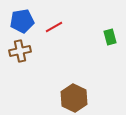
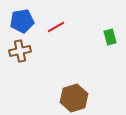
red line: moved 2 px right
brown hexagon: rotated 16 degrees clockwise
